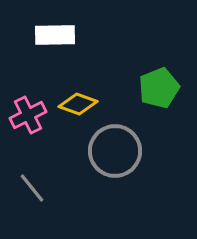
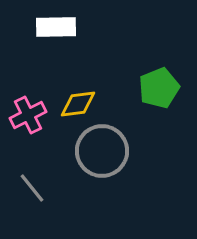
white rectangle: moved 1 px right, 8 px up
yellow diamond: rotated 27 degrees counterclockwise
gray circle: moved 13 px left
